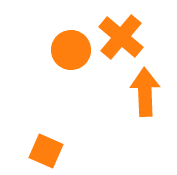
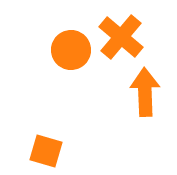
orange square: rotated 8 degrees counterclockwise
